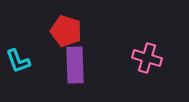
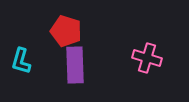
cyan L-shape: moved 3 px right; rotated 36 degrees clockwise
